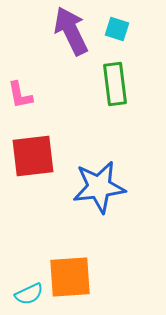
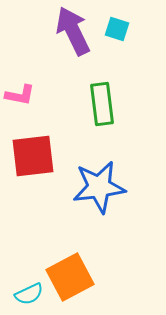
purple arrow: moved 2 px right
green rectangle: moved 13 px left, 20 px down
pink L-shape: rotated 68 degrees counterclockwise
orange square: rotated 24 degrees counterclockwise
